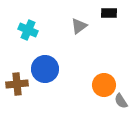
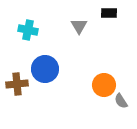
gray triangle: rotated 24 degrees counterclockwise
cyan cross: rotated 12 degrees counterclockwise
